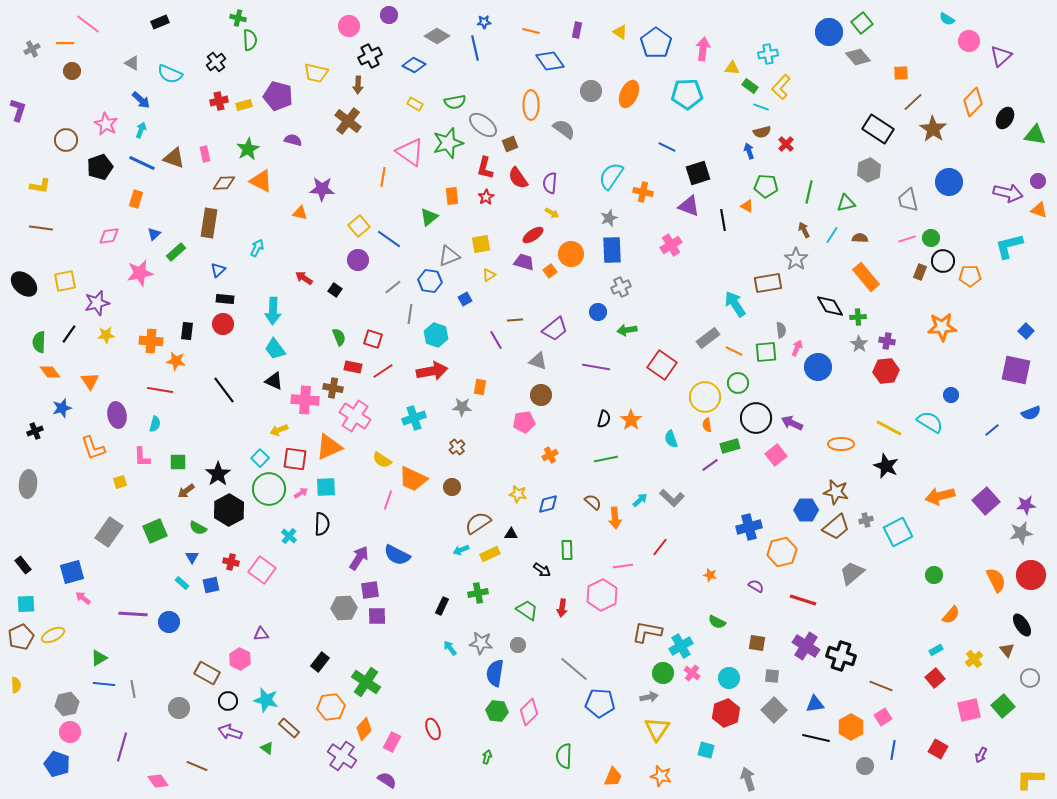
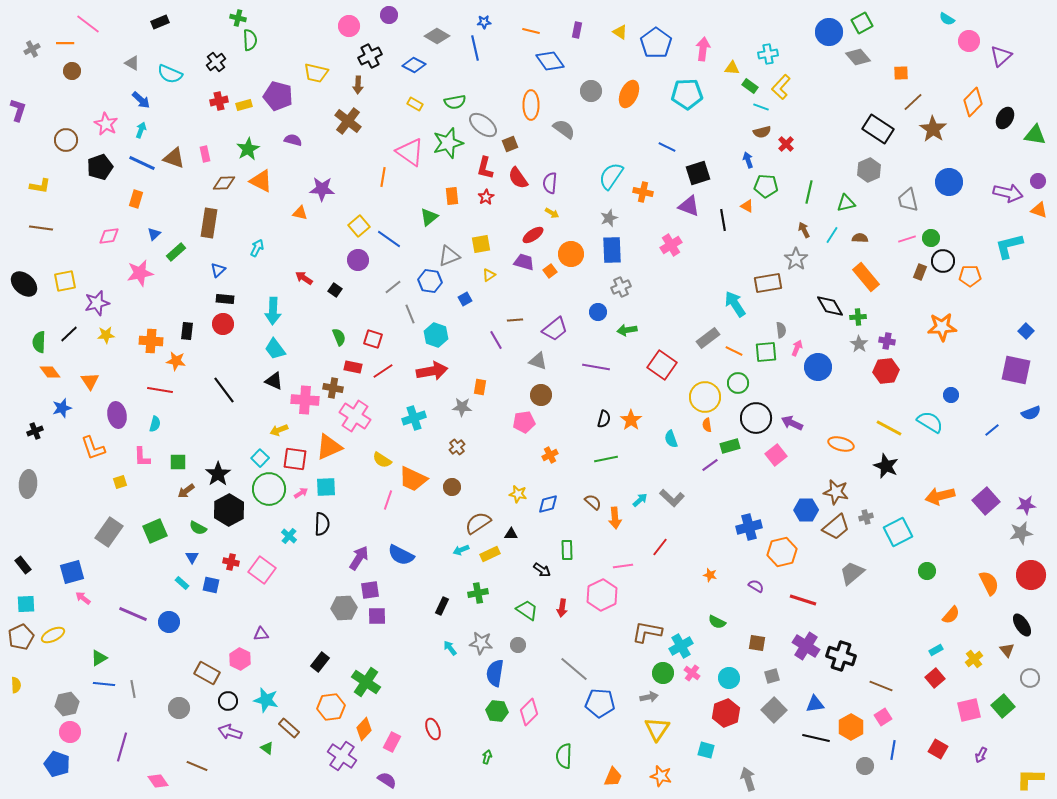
green square at (862, 23): rotated 10 degrees clockwise
blue arrow at (749, 151): moved 1 px left, 9 px down
gray line at (410, 314): rotated 30 degrees counterclockwise
black line at (69, 334): rotated 12 degrees clockwise
orange ellipse at (841, 444): rotated 15 degrees clockwise
gray cross at (866, 520): moved 3 px up
blue semicircle at (397, 555): moved 4 px right
green circle at (934, 575): moved 7 px left, 4 px up
orange semicircle at (996, 580): moved 7 px left, 3 px down
blue square at (211, 585): rotated 24 degrees clockwise
purple line at (133, 614): rotated 20 degrees clockwise
gray square at (772, 676): rotated 21 degrees counterclockwise
